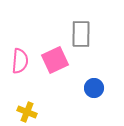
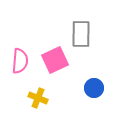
yellow cross: moved 11 px right, 14 px up
